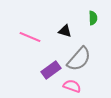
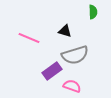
green semicircle: moved 6 px up
pink line: moved 1 px left, 1 px down
gray semicircle: moved 4 px left, 4 px up; rotated 32 degrees clockwise
purple rectangle: moved 1 px right, 1 px down
